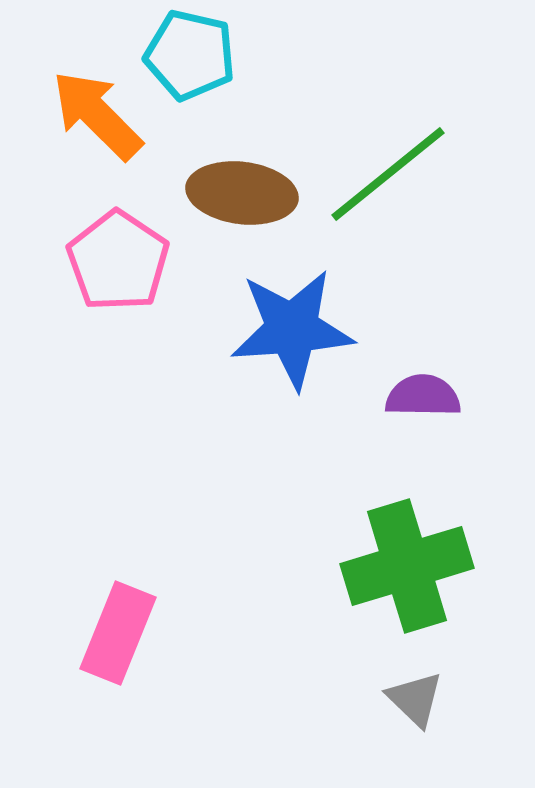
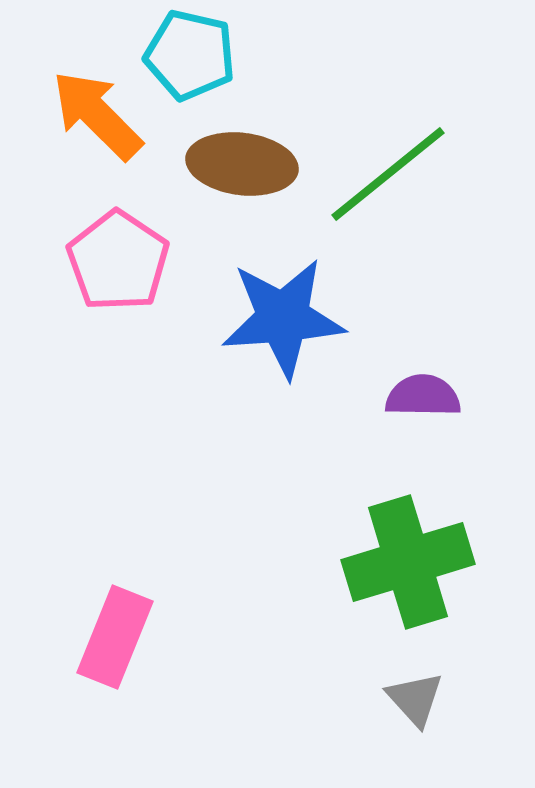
brown ellipse: moved 29 px up
blue star: moved 9 px left, 11 px up
green cross: moved 1 px right, 4 px up
pink rectangle: moved 3 px left, 4 px down
gray triangle: rotated 4 degrees clockwise
